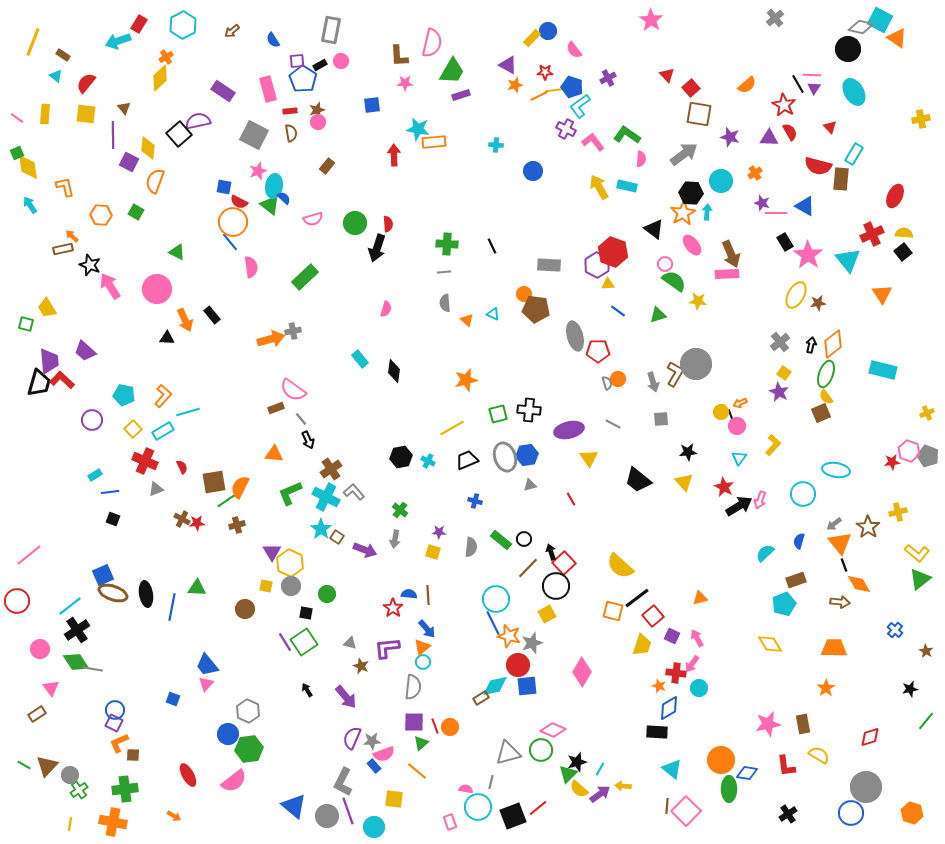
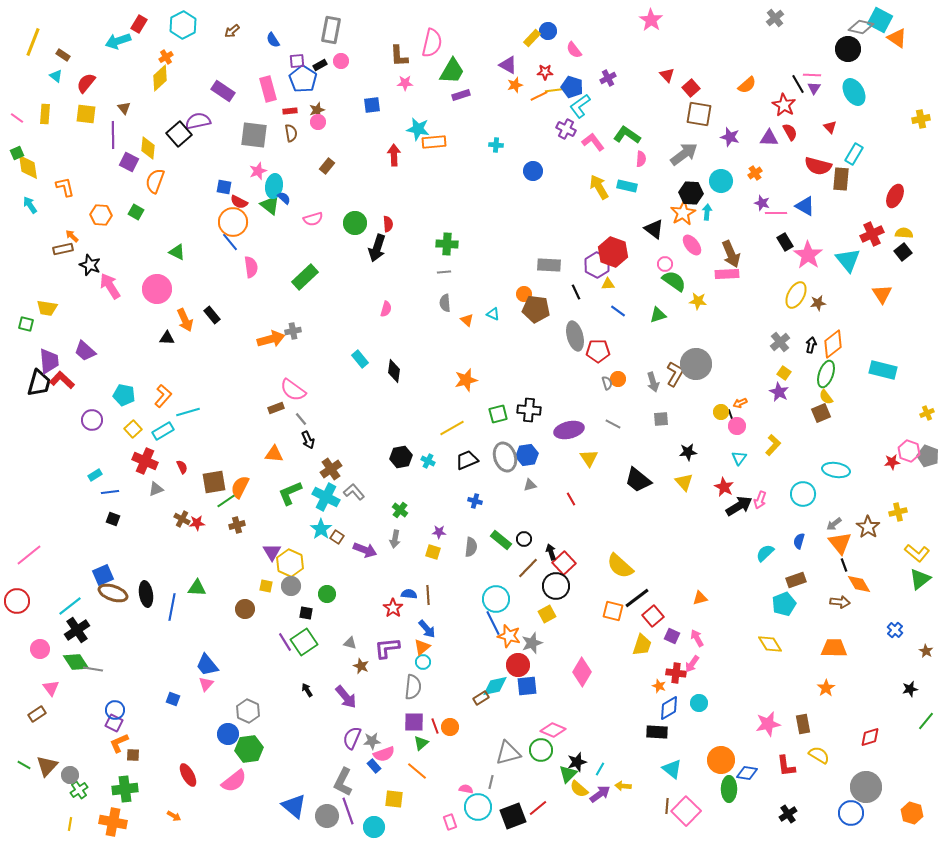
gray square at (254, 135): rotated 20 degrees counterclockwise
black line at (492, 246): moved 84 px right, 46 px down
yellow trapezoid at (47, 308): rotated 50 degrees counterclockwise
cyan circle at (699, 688): moved 15 px down
